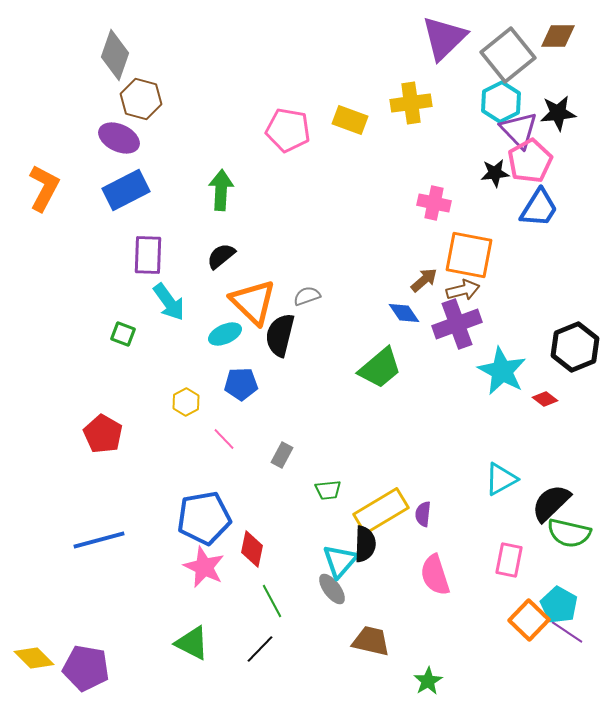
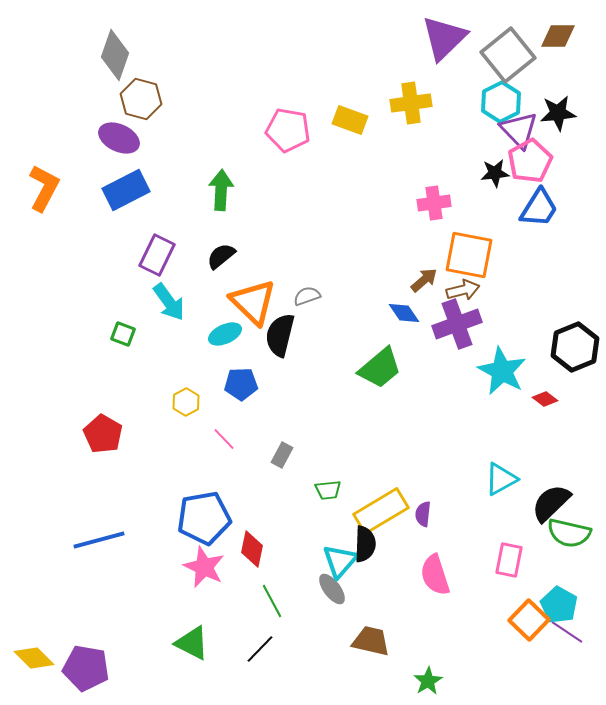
pink cross at (434, 203): rotated 20 degrees counterclockwise
purple rectangle at (148, 255): moved 9 px right; rotated 24 degrees clockwise
